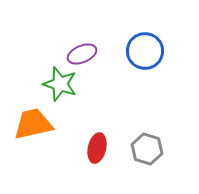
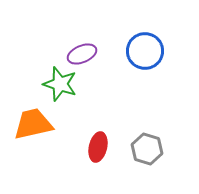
red ellipse: moved 1 px right, 1 px up
